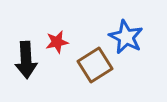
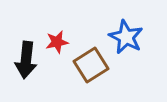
black arrow: rotated 9 degrees clockwise
brown square: moved 4 px left
